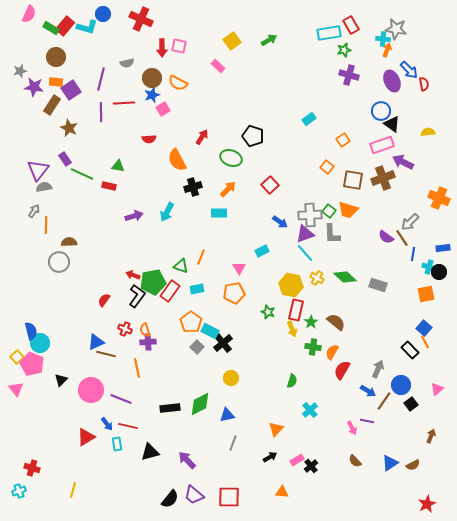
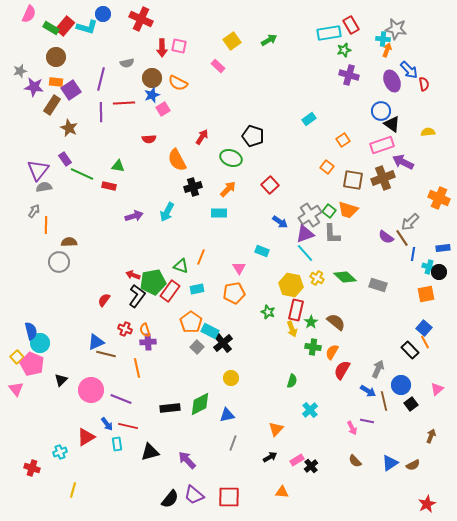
gray cross at (310, 215): rotated 30 degrees counterclockwise
cyan rectangle at (262, 251): rotated 48 degrees clockwise
brown line at (384, 401): rotated 48 degrees counterclockwise
cyan cross at (19, 491): moved 41 px right, 39 px up
